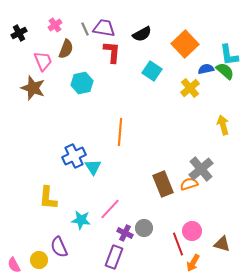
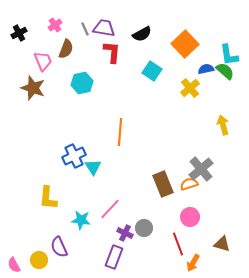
pink circle: moved 2 px left, 14 px up
